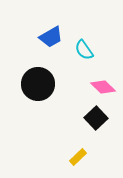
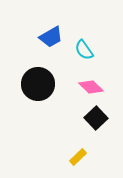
pink diamond: moved 12 px left
